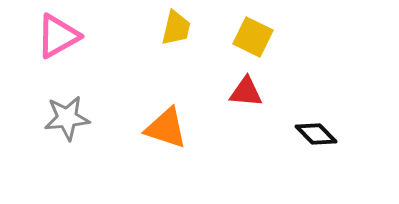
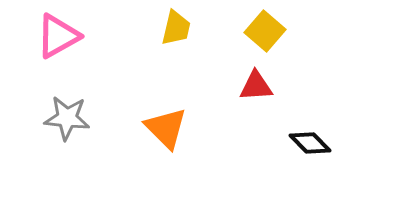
yellow square: moved 12 px right, 6 px up; rotated 15 degrees clockwise
red triangle: moved 10 px right, 6 px up; rotated 9 degrees counterclockwise
gray star: rotated 12 degrees clockwise
orange triangle: rotated 27 degrees clockwise
black diamond: moved 6 px left, 9 px down
